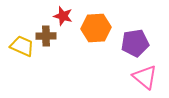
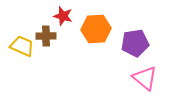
orange hexagon: moved 1 px down
pink triangle: moved 1 px down
